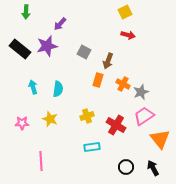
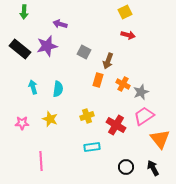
green arrow: moved 2 px left
purple arrow: rotated 64 degrees clockwise
